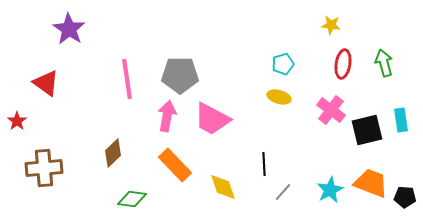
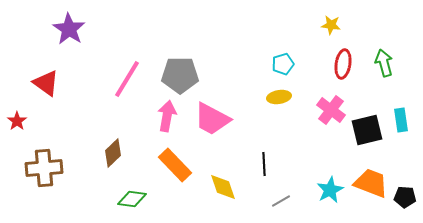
pink line: rotated 39 degrees clockwise
yellow ellipse: rotated 25 degrees counterclockwise
gray line: moved 2 px left, 9 px down; rotated 18 degrees clockwise
